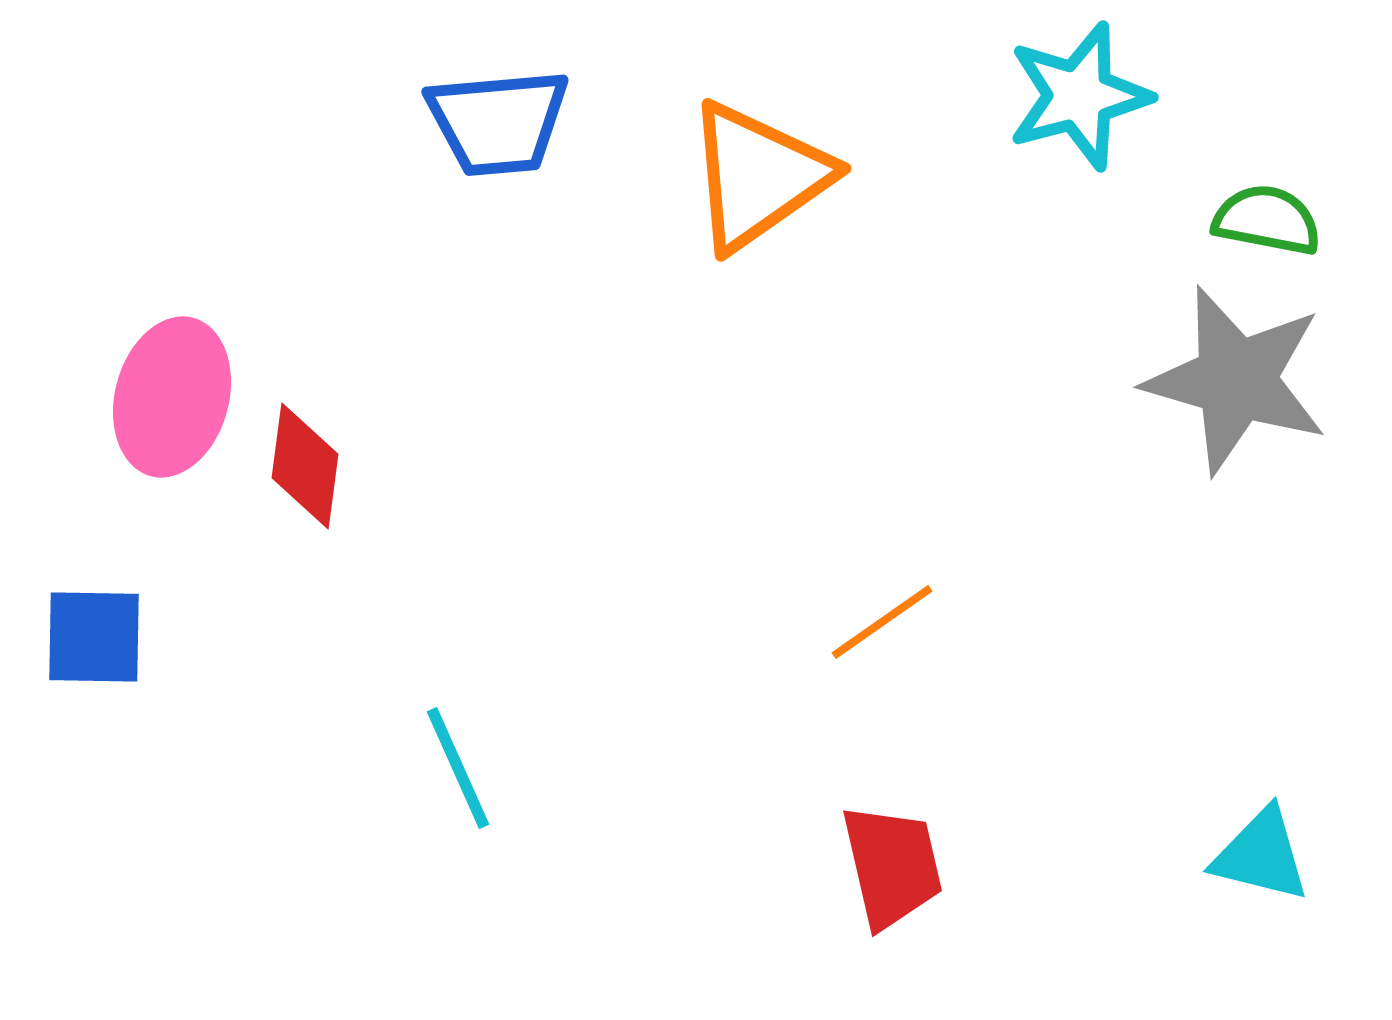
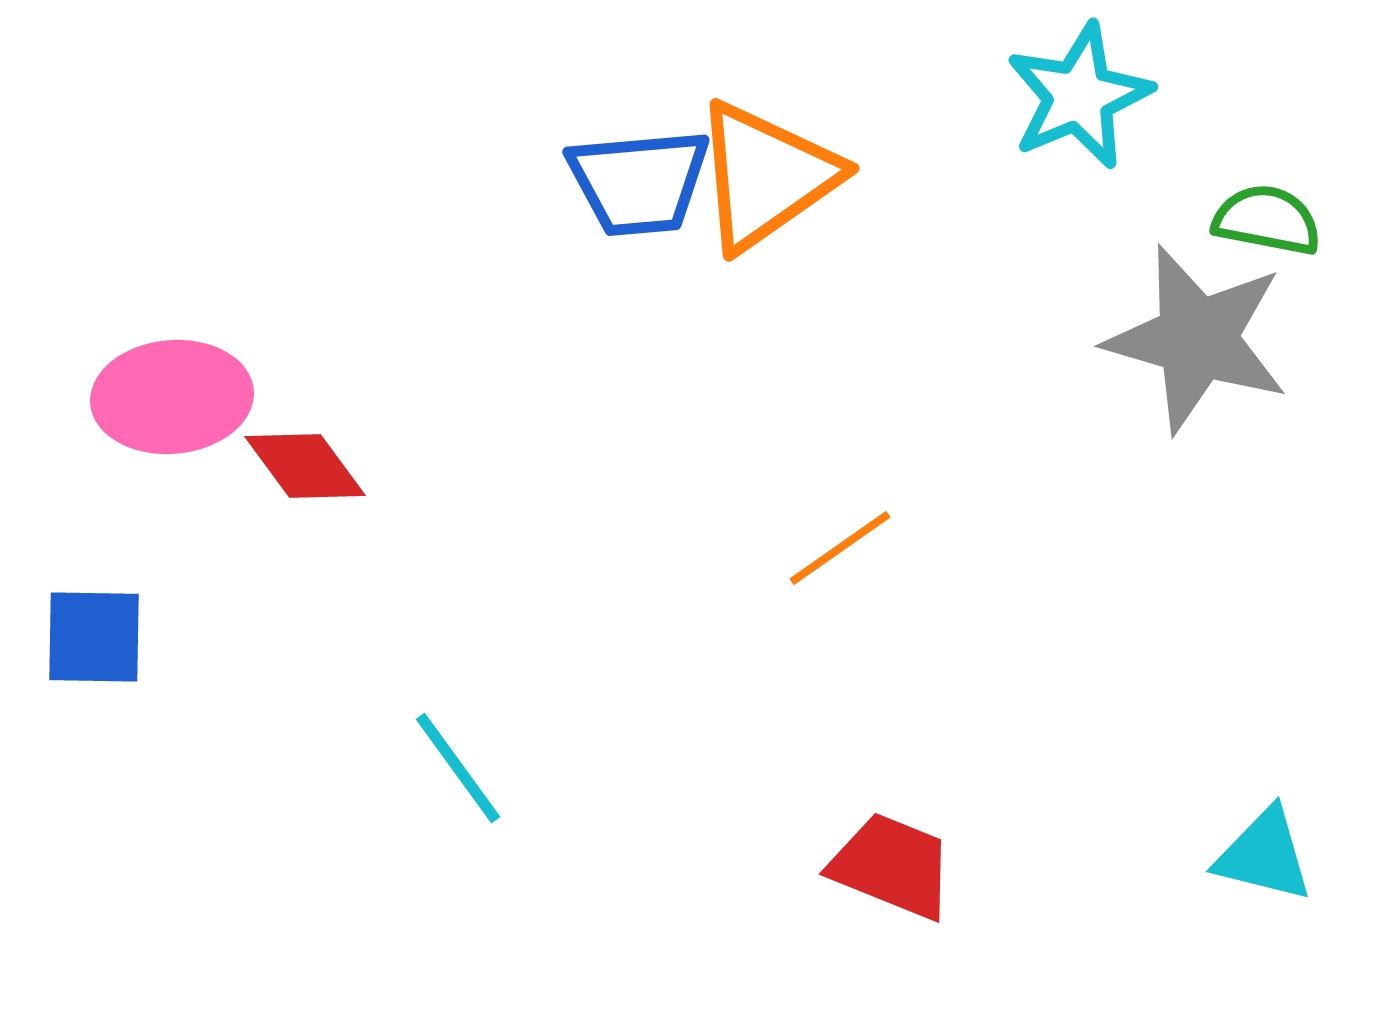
cyan star: rotated 8 degrees counterclockwise
blue trapezoid: moved 141 px right, 60 px down
orange triangle: moved 8 px right
gray star: moved 39 px left, 41 px up
pink ellipse: rotated 70 degrees clockwise
red diamond: rotated 44 degrees counterclockwise
orange line: moved 42 px left, 74 px up
cyan line: rotated 12 degrees counterclockwise
cyan triangle: moved 3 px right
red trapezoid: rotated 55 degrees counterclockwise
